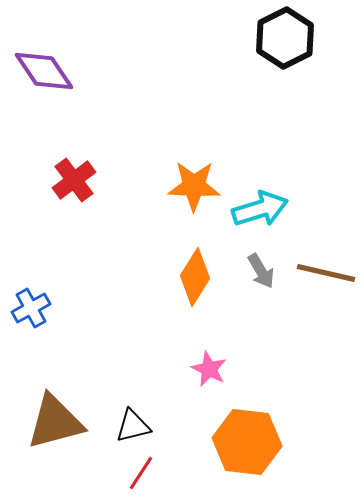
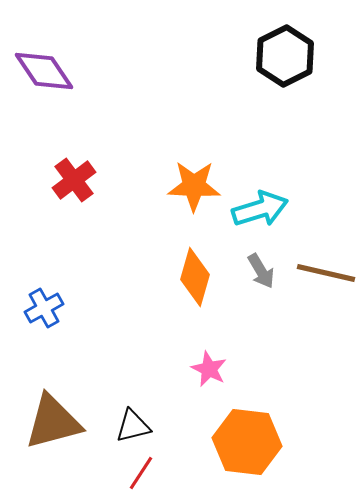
black hexagon: moved 18 px down
orange diamond: rotated 16 degrees counterclockwise
blue cross: moved 13 px right
brown triangle: moved 2 px left
